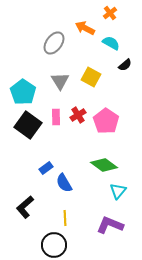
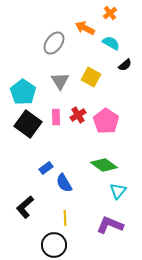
black square: moved 1 px up
